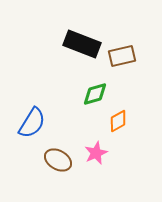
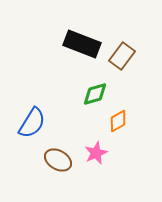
brown rectangle: rotated 40 degrees counterclockwise
